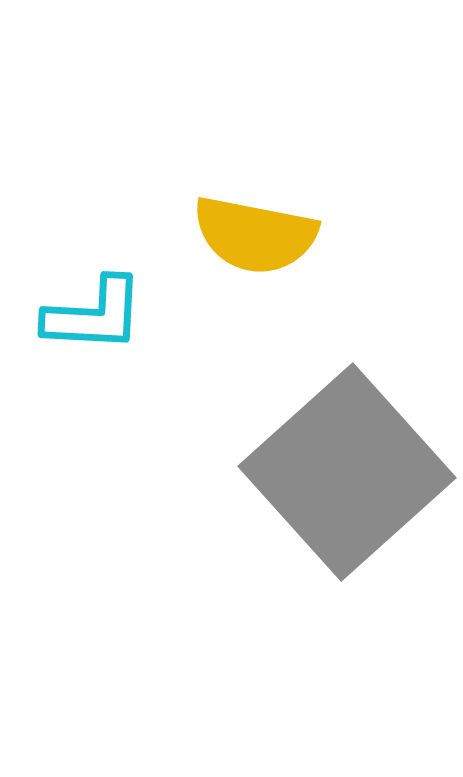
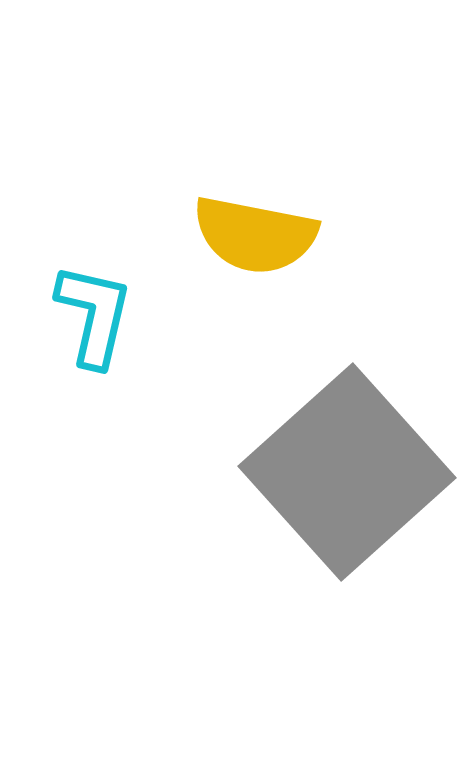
cyan L-shape: rotated 80 degrees counterclockwise
